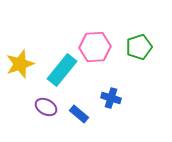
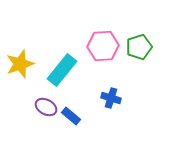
pink hexagon: moved 8 px right, 1 px up
blue rectangle: moved 8 px left, 2 px down
